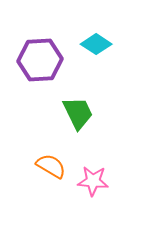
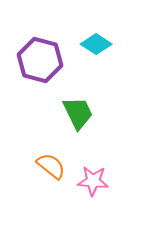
purple hexagon: rotated 18 degrees clockwise
orange semicircle: rotated 8 degrees clockwise
